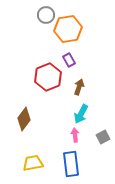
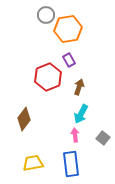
gray square: moved 1 px down; rotated 24 degrees counterclockwise
